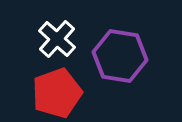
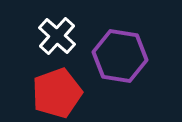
white cross: moved 3 px up
